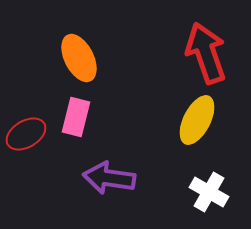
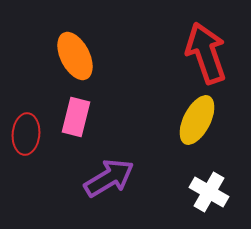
orange ellipse: moved 4 px left, 2 px up
red ellipse: rotated 54 degrees counterclockwise
purple arrow: rotated 141 degrees clockwise
